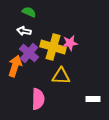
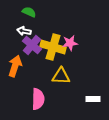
purple cross: moved 3 px right, 8 px up
